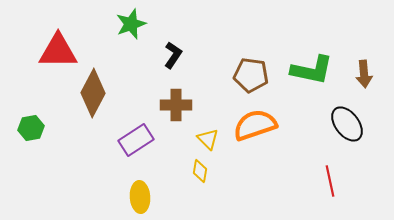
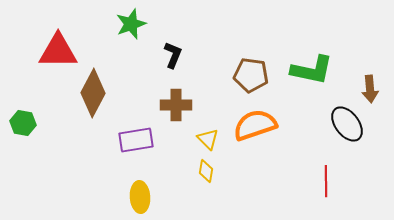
black L-shape: rotated 12 degrees counterclockwise
brown arrow: moved 6 px right, 15 px down
green hexagon: moved 8 px left, 5 px up; rotated 20 degrees clockwise
purple rectangle: rotated 24 degrees clockwise
yellow diamond: moved 6 px right
red line: moved 4 px left; rotated 12 degrees clockwise
